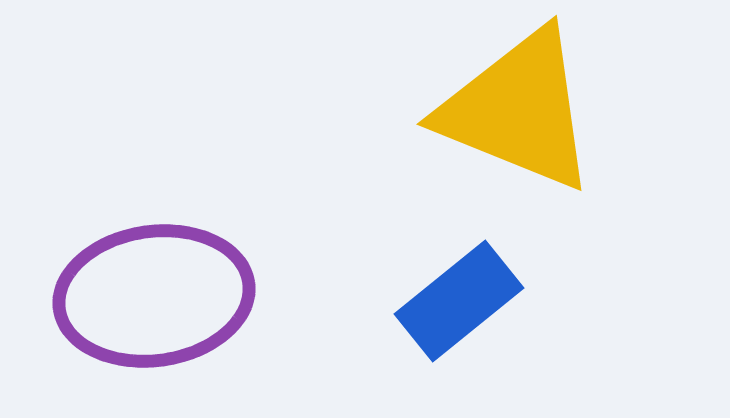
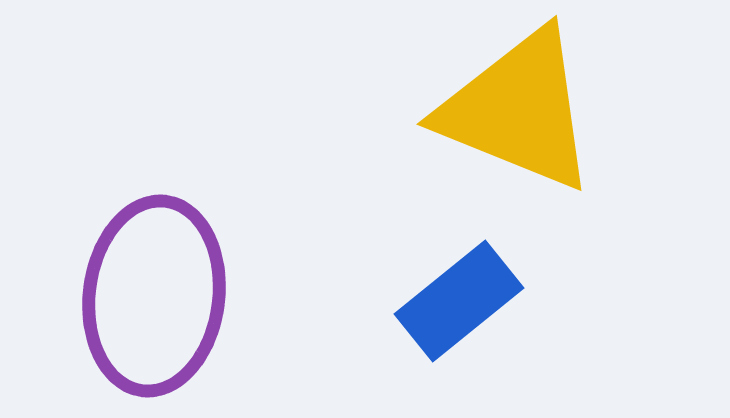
purple ellipse: rotated 75 degrees counterclockwise
